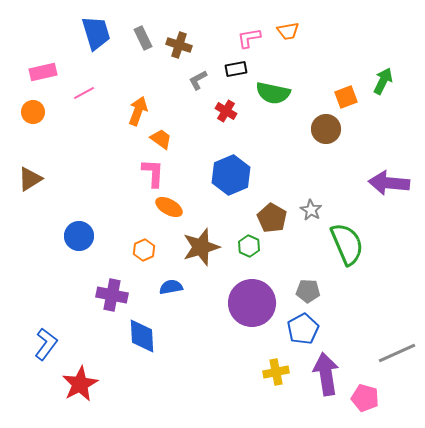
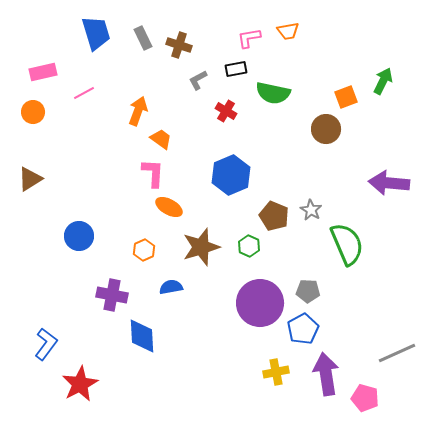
brown pentagon at (272, 218): moved 2 px right, 2 px up; rotated 8 degrees counterclockwise
purple circle at (252, 303): moved 8 px right
